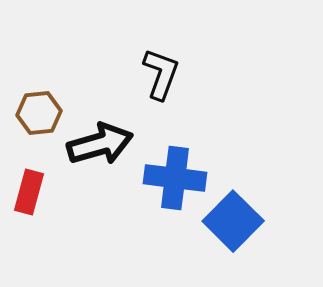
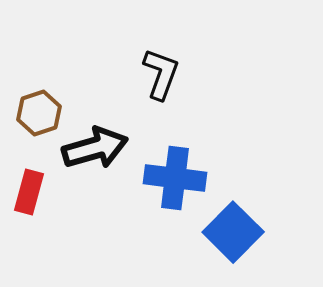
brown hexagon: rotated 12 degrees counterclockwise
black arrow: moved 5 px left, 4 px down
blue square: moved 11 px down
